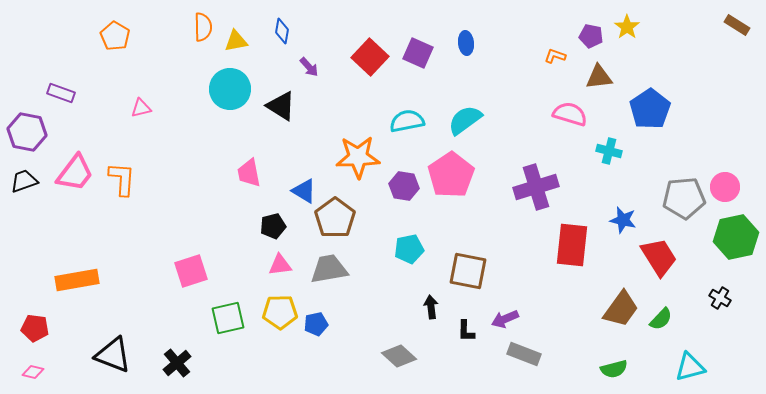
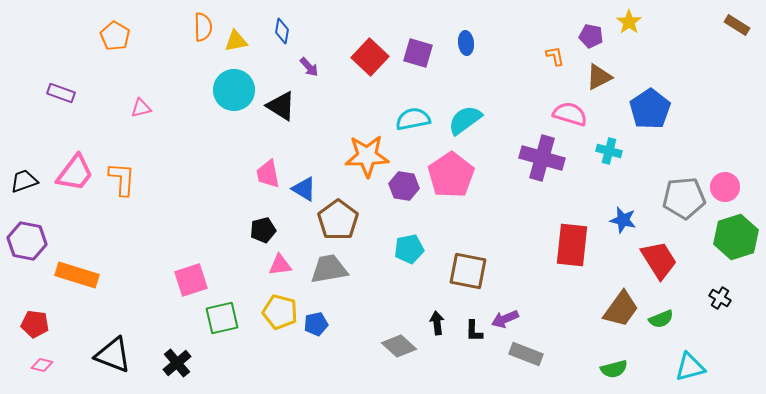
yellow star at (627, 27): moved 2 px right, 5 px up
purple square at (418, 53): rotated 8 degrees counterclockwise
orange L-shape at (555, 56): rotated 60 degrees clockwise
brown triangle at (599, 77): rotated 20 degrees counterclockwise
cyan circle at (230, 89): moved 4 px right, 1 px down
cyan semicircle at (407, 121): moved 6 px right, 2 px up
purple hexagon at (27, 132): moved 109 px down
orange star at (358, 157): moved 9 px right, 1 px up
pink trapezoid at (249, 173): moved 19 px right, 1 px down
purple cross at (536, 187): moved 6 px right, 29 px up; rotated 33 degrees clockwise
blue triangle at (304, 191): moved 2 px up
brown pentagon at (335, 218): moved 3 px right, 2 px down
black pentagon at (273, 226): moved 10 px left, 4 px down
green hexagon at (736, 237): rotated 6 degrees counterclockwise
red trapezoid at (659, 257): moved 3 px down
pink square at (191, 271): moved 9 px down
orange rectangle at (77, 280): moved 5 px up; rotated 27 degrees clockwise
black arrow at (431, 307): moved 6 px right, 16 px down
yellow pentagon at (280, 312): rotated 16 degrees clockwise
green square at (228, 318): moved 6 px left
green semicircle at (661, 319): rotated 25 degrees clockwise
red pentagon at (35, 328): moved 4 px up
black L-shape at (466, 331): moved 8 px right
gray rectangle at (524, 354): moved 2 px right
gray diamond at (399, 356): moved 10 px up
pink diamond at (33, 372): moved 9 px right, 7 px up
